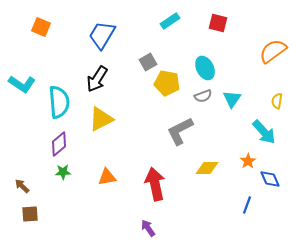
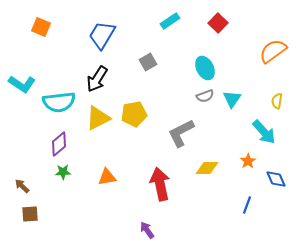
red square: rotated 30 degrees clockwise
yellow pentagon: moved 33 px left, 31 px down; rotated 20 degrees counterclockwise
gray semicircle: moved 2 px right
cyan semicircle: rotated 88 degrees clockwise
yellow triangle: moved 3 px left, 1 px up
gray L-shape: moved 1 px right, 2 px down
blue diamond: moved 6 px right
red arrow: moved 5 px right
purple arrow: moved 1 px left, 2 px down
